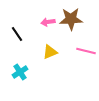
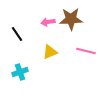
cyan cross: rotated 14 degrees clockwise
